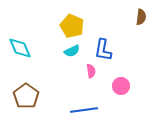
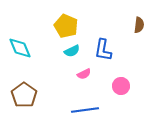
brown semicircle: moved 2 px left, 8 px down
yellow pentagon: moved 6 px left
pink semicircle: moved 7 px left, 3 px down; rotated 72 degrees clockwise
brown pentagon: moved 2 px left, 1 px up
blue line: moved 1 px right
